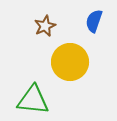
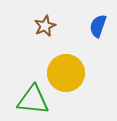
blue semicircle: moved 4 px right, 5 px down
yellow circle: moved 4 px left, 11 px down
